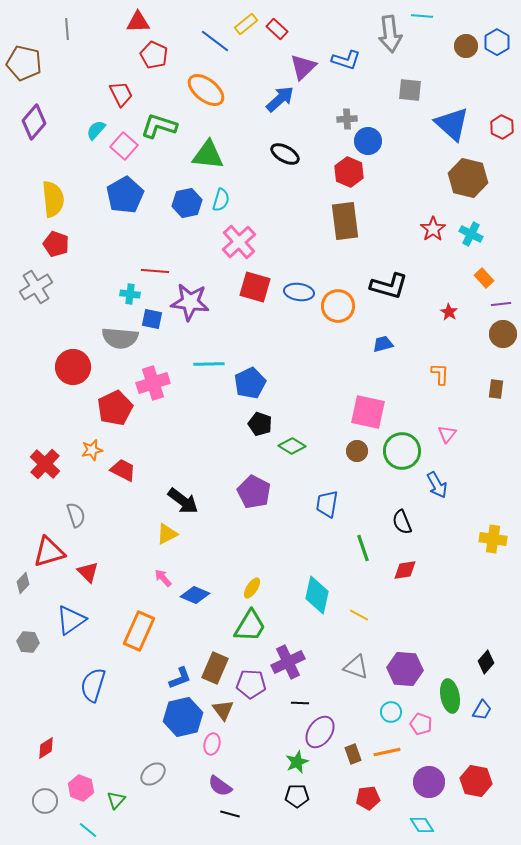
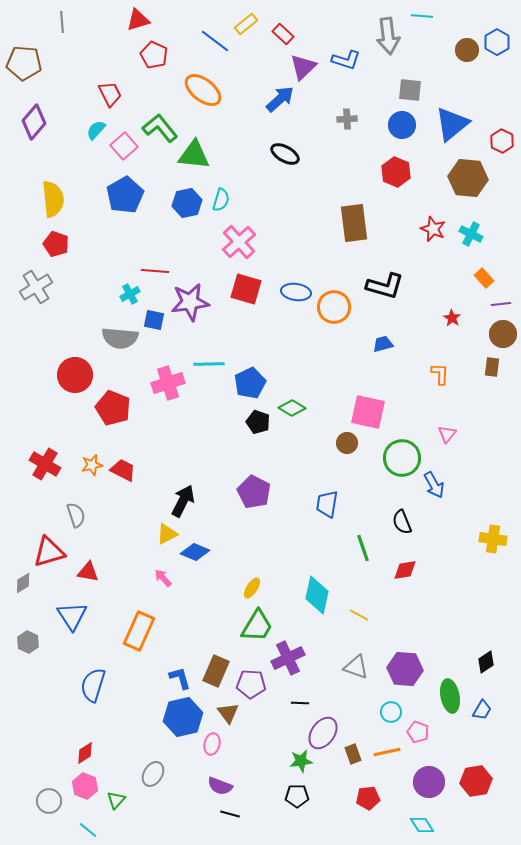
red triangle at (138, 22): moved 2 px up; rotated 15 degrees counterclockwise
gray line at (67, 29): moved 5 px left, 7 px up
red rectangle at (277, 29): moved 6 px right, 5 px down
gray arrow at (390, 34): moved 2 px left, 2 px down
brown circle at (466, 46): moved 1 px right, 4 px down
brown pentagon at (24, 63): rotated 8 degrees counterclockwise
orange ellipse at (206, 90): moved 3 px left
red trapezoid at (121, 94): moved 11 px left
blue triangle at (452, 124): rotated 39 degrees clockwise
green L-shape at (159, 126): moved 1 px right, 2 px down; rotated 33 degrees clockwise
red hexagon at (502, 127): moved 14 px down
blue circle at (368, 141): moved 34 px right, 16 px up
pink square at (124, 146): rotated 8 degrees clockwise
green triangle at (208, 155): moved 14 px left
red hexagon at (349, 172): moved 47 px right
brown hexagon at (468, 178): rotated 9 degrees counterclockwise
brown rectangle at (345, 221): moved 9 px right, 2 px down
red star at (433, 229): rotated 15 degrees counterclockwise
black L-shape at (389, 286): moved 4 px left
red square at (255, 287): moved 9 px left, 2 px down
blue ellipse at (299, 292): moved 3 px left
cyan cross at (130, 294): rotated 36 degrees counterclockwise
purple star at (190, 302): rotated 15 degrees counterclockwise
orange circle at (338, 306): moved 4 px left, 1 px down
red star at (449, 312): moved 3 px right, 6 px down
blue square at (152, 319): moved 2 px right, 1 px down
red circle at (73, 367): moved 2 px right, 8 px down
pink cross at (153, 383): moved 15 px right
brown rectangle at (496, 389): moved 4 px left, 22 px up
red pentagon at (115, 408): moved 2 px left; rotated 24 degrees counterclockwise
black pentagon at (260, 424): moved 2 px left, 2 px up
green diamond at (292, 446): moved 38 px up
orange star at (92, 450): moved 15 px down
brown circle at (357, 451): moved 10 px left, 8 px up
green circle at (402, 451): moved 7 px down
red cross at (45, 464): rotated 12 degrees counterclockwise
blue arrow at (437, 485): moved 3 px left
black arrow at (183, 501): rotated 100 degrees counterclockwise
red triangle at (88, 572): rotated 35 degrees counterclockwise
gray diamond at (23, 583): rotated 15 degrees clockwise
blue diamond at (195, 595): moved 43 px up
blue triangle at (71, 620): moved 1 px right, 4 px up; rotated 28 degrees counterclockwise
green trapezoid at (250, 626): moved 7 px right
gray hexagon at (28, 642): rotated 20 degrees clockwise
purple cross at (288, 662): moved 4 px up
black diamond at (486, 662): rotated 15 degrees clockwise
brown rectangle at (215, 668): moved 1 px right, 3 px down
blue L-shape at (180, 678): rotated 85 degrees counterclockwise
brown triangle at (223, 710): moved 5 px right, 3 px down
pink pentagon at (421, 724): moved 3 px left, 8 px down
purple ellipse at (320, 732): moved 3 px right, 1 px down
red diamond at (46, 748): moved 39 px right, 5 px down
green star at (297, 762): moved 4 px right, 1 px up; rotated 15 degrees clockwise
gray ellipse at (153, 774): rotated 20 degrees counterclockwise
red hexagon at (476, 781): rotated 20 degrees counterclockwise
purple semicircle at (220, 786): rotated 15 degrees counterclockwise
pink hexagon at (81, 788): moved 4 px right, 2 px up
gray circle at (45, 801): moved 4 px right
